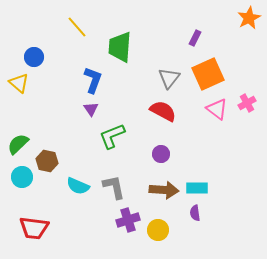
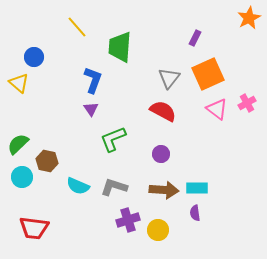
green L-shape: moved 1 px right, 3 px down
gray L-shape: rotated 60 degrees counterclockwise
